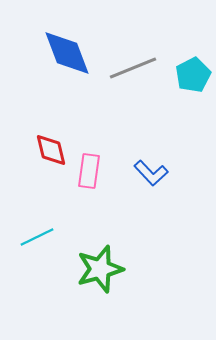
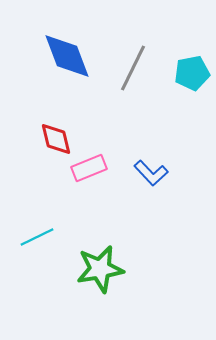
blue diamond: moved 3 px down
gray line: rotated 42 degrees counterclockwise
cyan pentagon: moved 1 px left, 2 px up; rotated 16 degrees clockwise
red diamond: moved 5 px right, 11 px up
pink rectangle: moved 3 px up; rotated 60 degrees clockwise
green star: rotated 6 degrees clockwise
